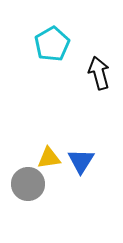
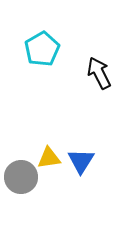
cyan pentagon: moved 10 px left, 5 px down
black arrow: rotated 12 degrees counterclockwise
gray circle: moved 7 px left, 7 px up
